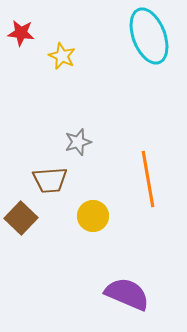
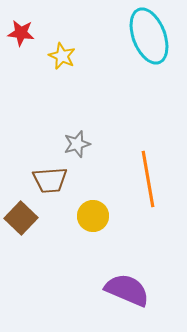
gray star: moved 1 px left, 2 px down
purple semicircle: moved 4 px up
